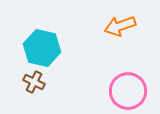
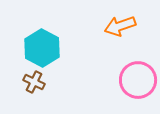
cyan hexagon: rotated 15 degrees clockwise
pink circle: moved 10 px right, 11 px up
